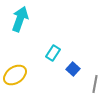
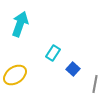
cyan arrow: moved 5 px down
